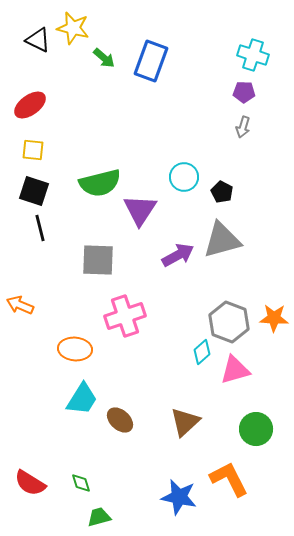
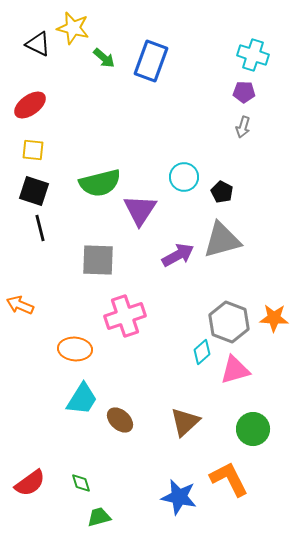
black triangle: moved 4 px down
green circle: moved 3 px left
red semicircle: rotated 68 degrees counterclockwise
